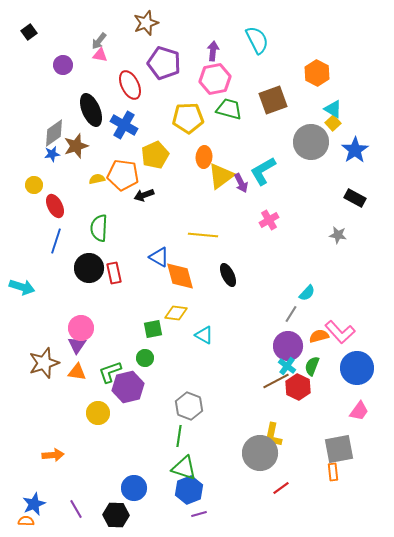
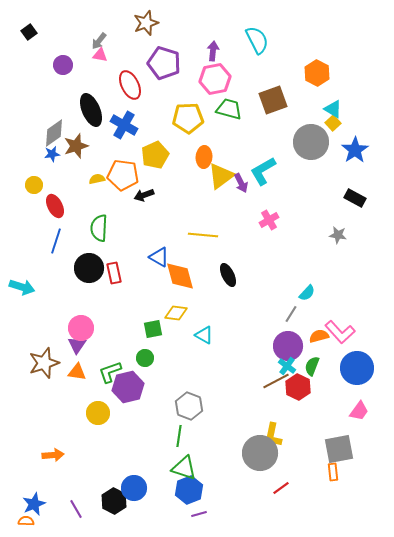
black hexagon at (116, 515): moved 2 px left, 14 px up; rotated 25 degrees clockwise
